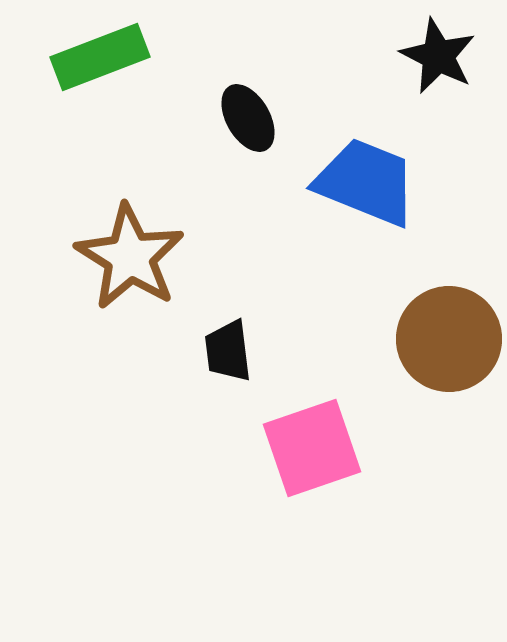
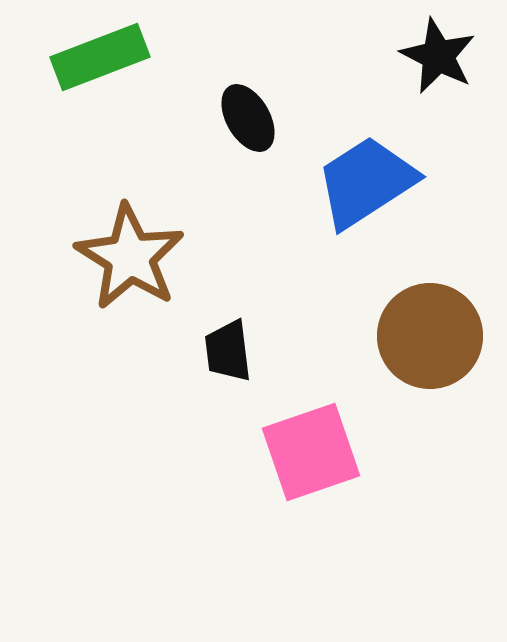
blue trapezoid: rotated 55 degrees counterclockwise
brown circle: moved 19 px left, 3 px up
pink square: moved 1 px left, 4 px down
